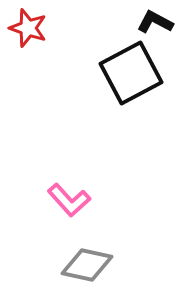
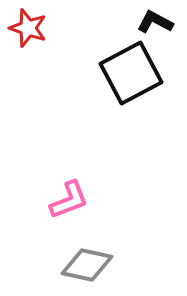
pink L-shape: rotated 69 degrees counterclockwise
